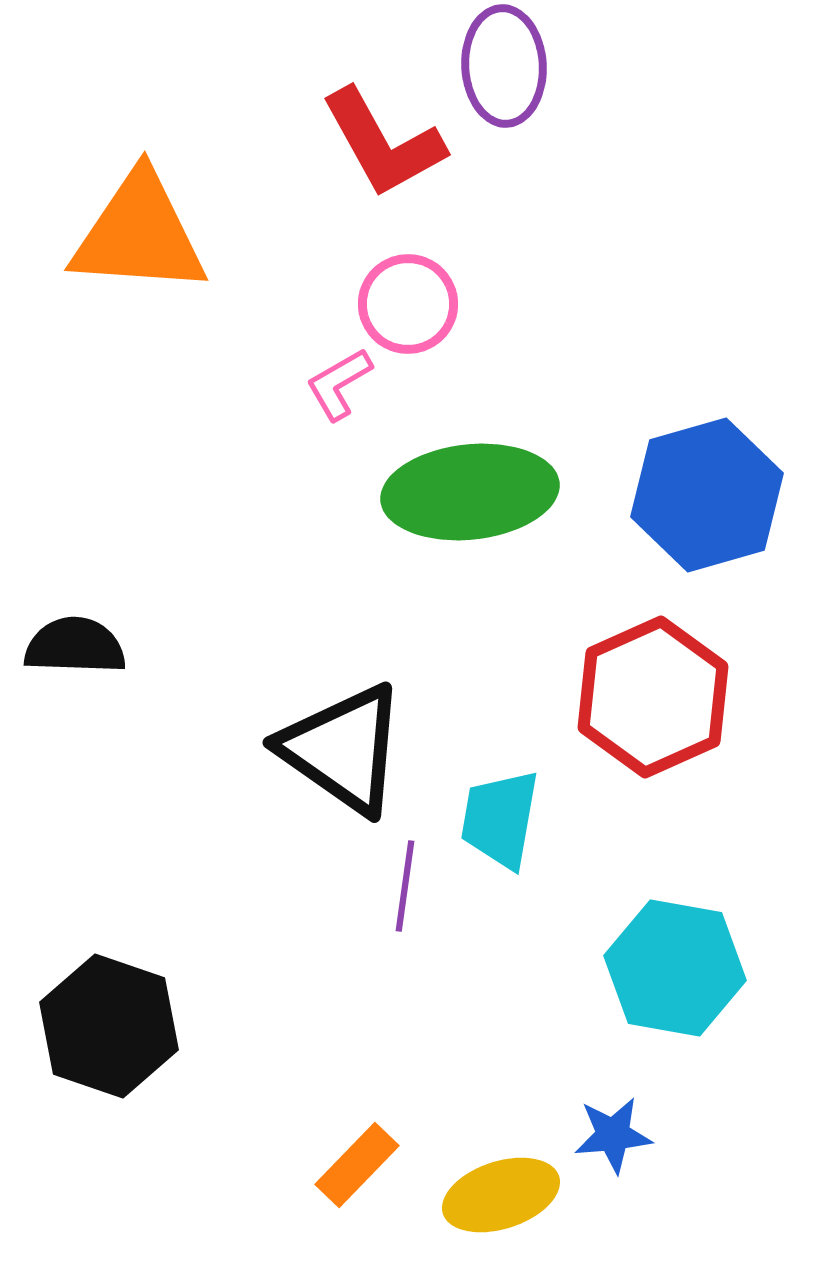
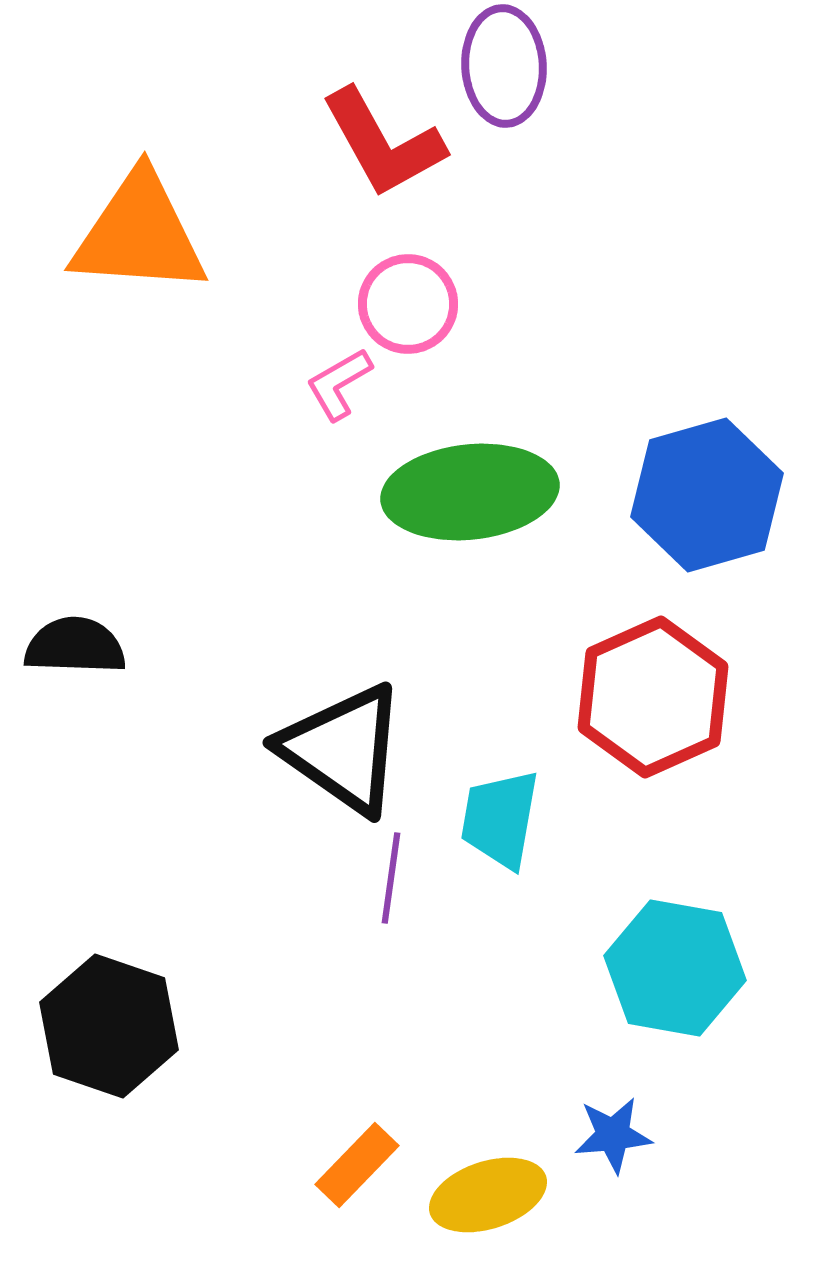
purple line: moved 14 px left, 8 px up
yellow ellipse: moved 13 px left
